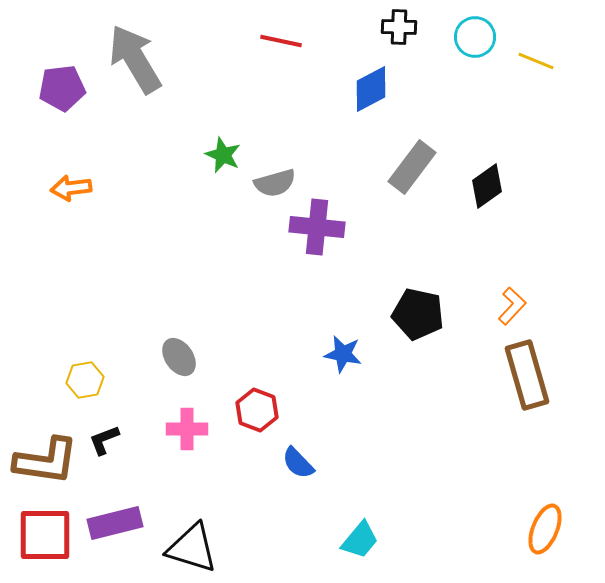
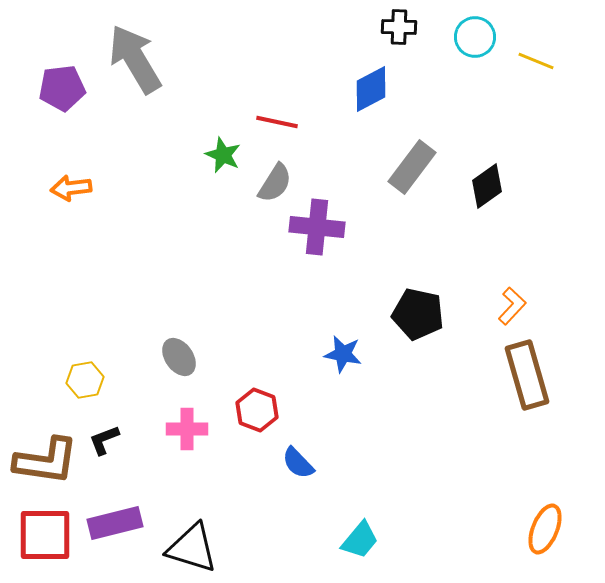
red line: moved 4 px left, 81 px down
gray semicircle: rotated 42 degrees counterclockwise
